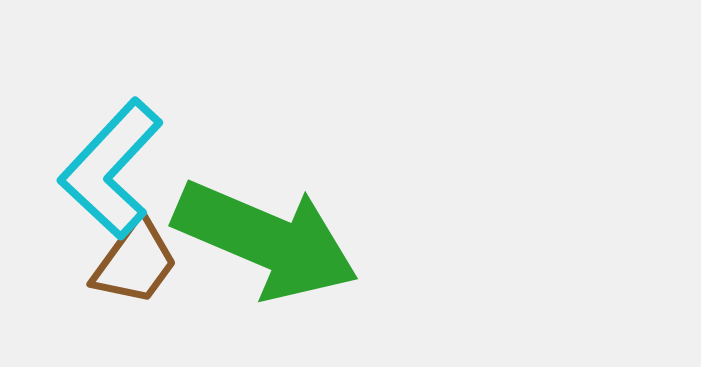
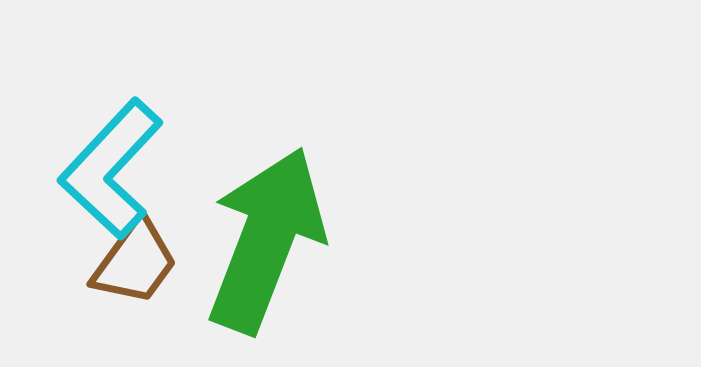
green arrow: rotated 92 degrees counterclockwise
